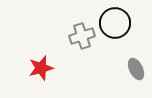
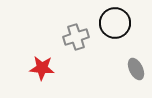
gray cross: moved 6 px left, 1 px down
red star: moved 1 px right; rotated 20 degrees clockwise
